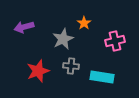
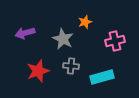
orange star: moved 1 px right, 1 px up; rotated 16 degrees clockwise
purple arrow: moved 1 px right, 6 px down
gray star: rotated 20 degrees counterclockwise
cyan rectangle: rotated 25 degrees counterclockwise
